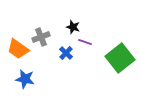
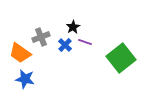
black star: rotated 24 degrees clockwise
orange trapezoid: moved 2 px right, 4 px down
blue cross: moved 1 px left, 8 px up
green square: moved 1 px right
